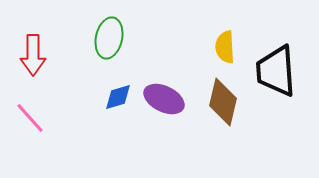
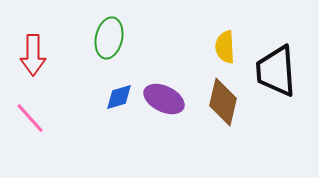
blue diamond: moved 1 px right
